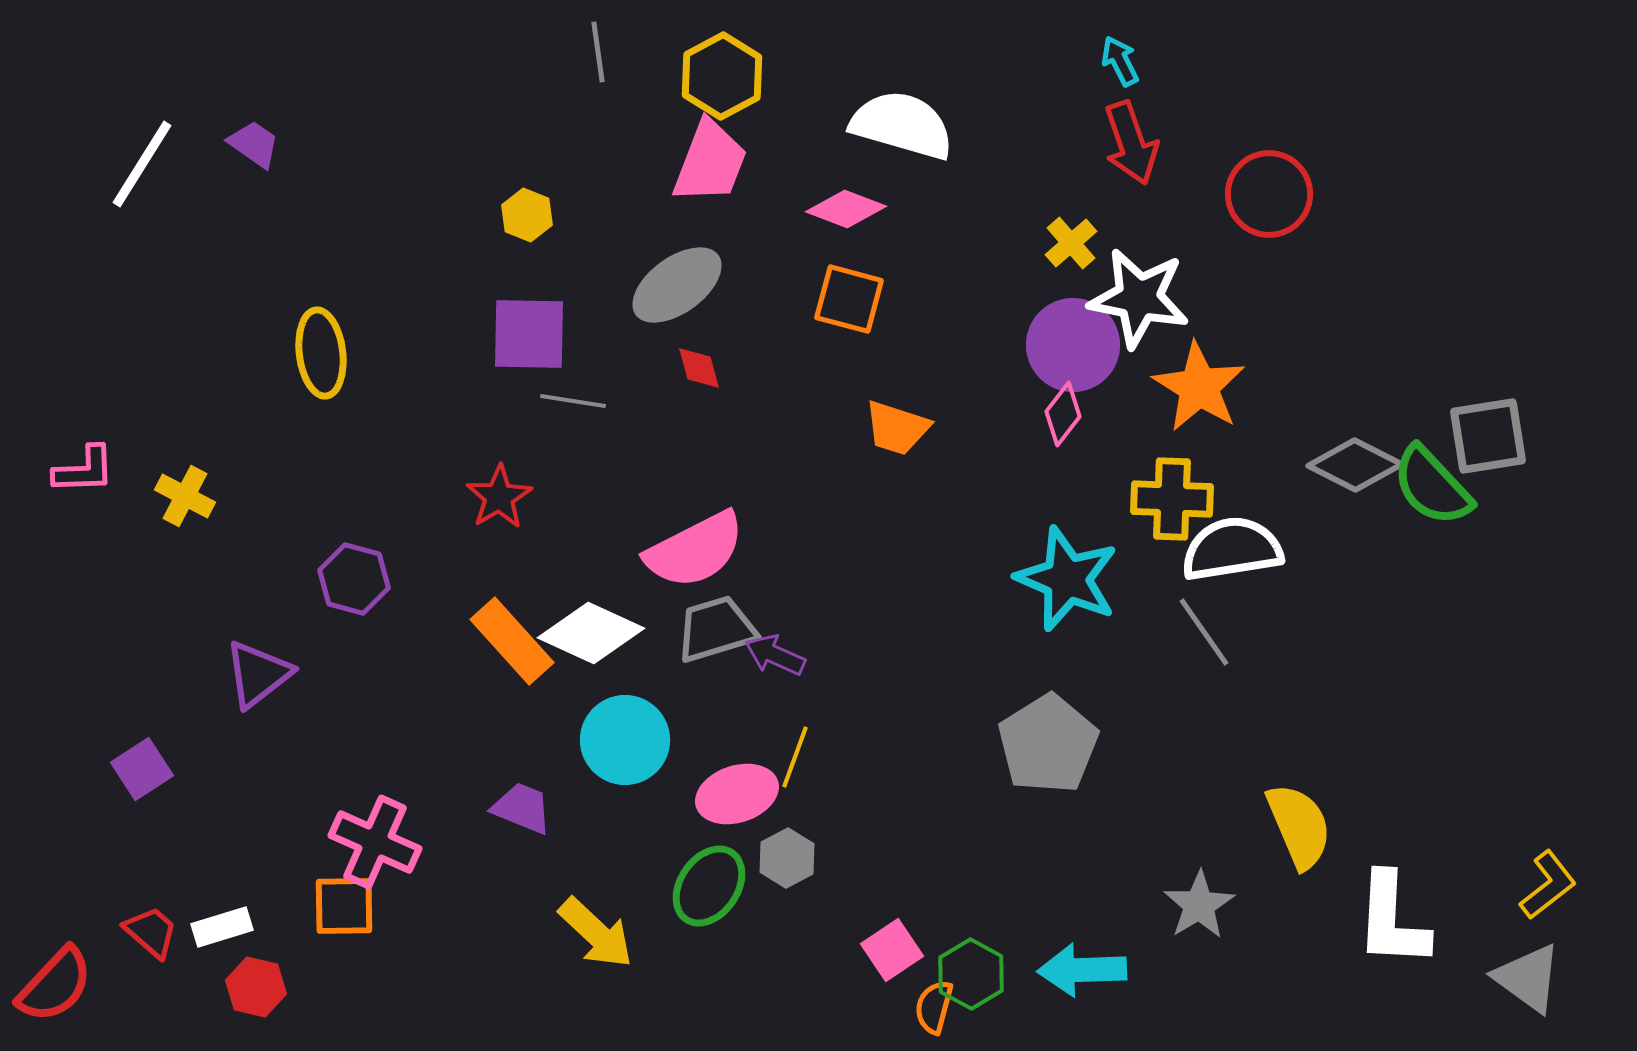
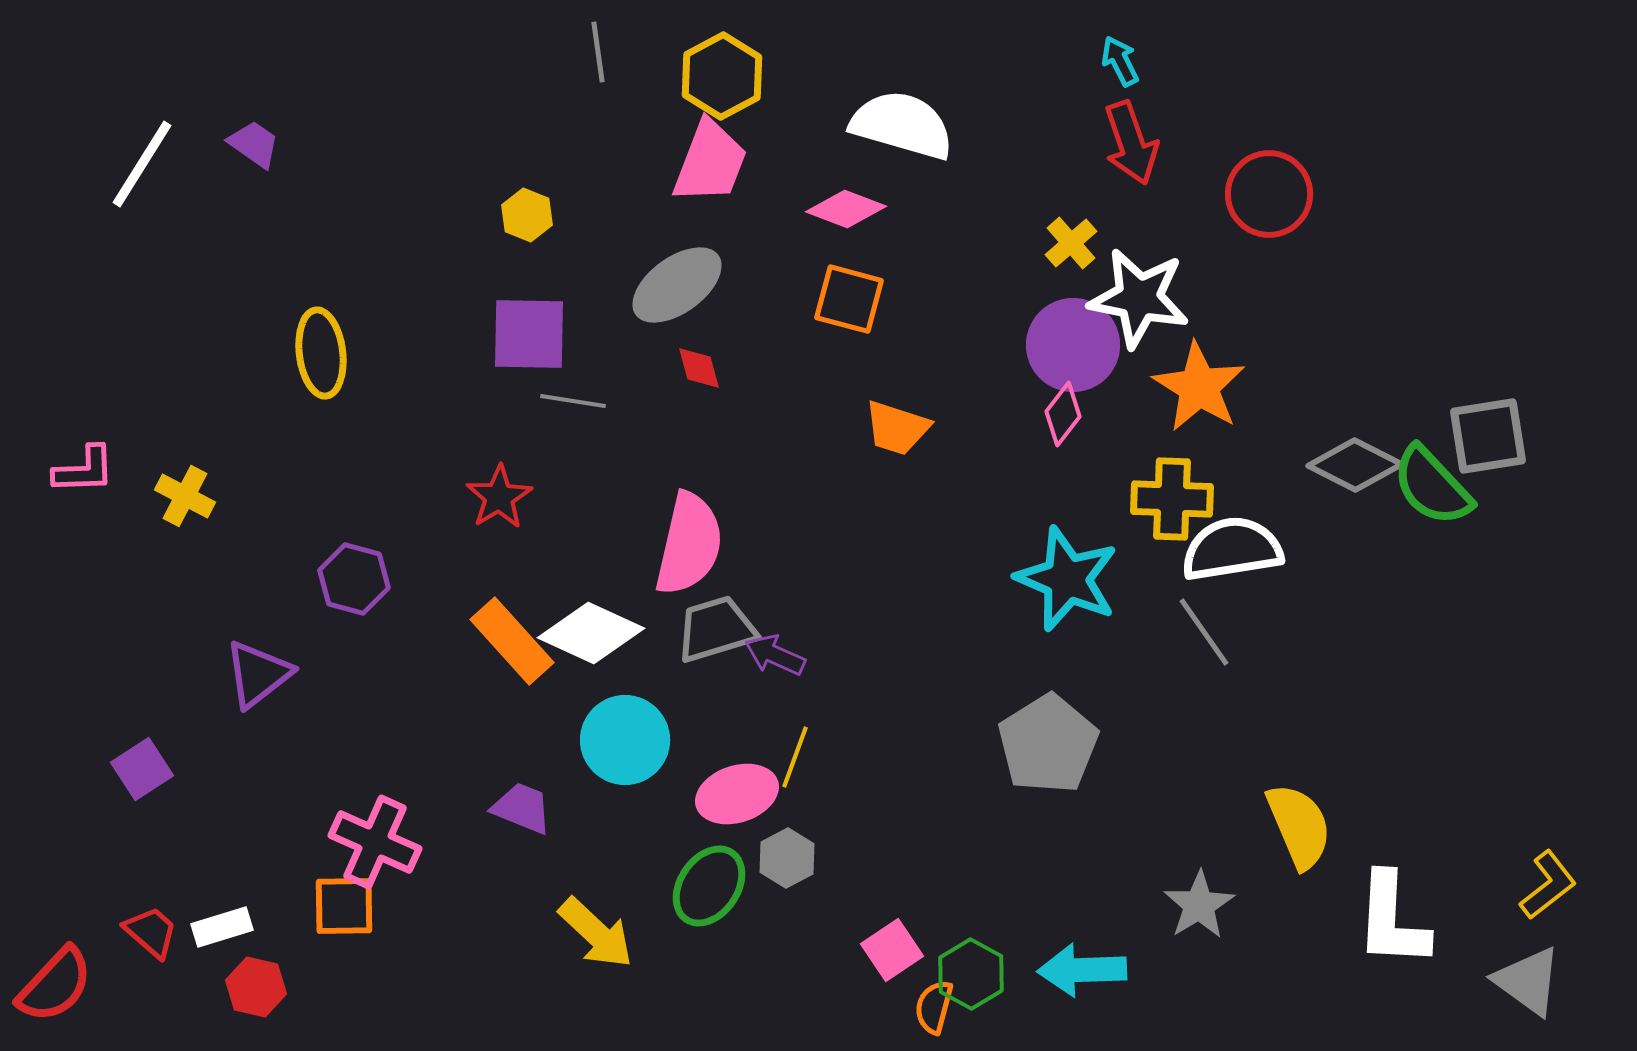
pink semicircle at (695, 550): moved 6 px left, 6 px up; rotated 50 degrees counterclockwise
gray triangle at (1528, 978): moved 3 px down
